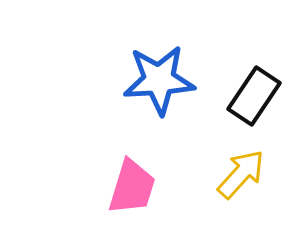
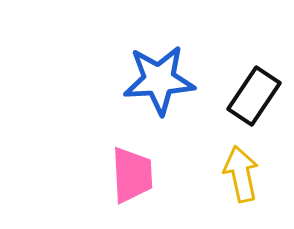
yellow arrow: rotated 54 degrees counterclockwise
pink trapezoid: moved 12 px up; rotated 20 degrees counterclockwise
